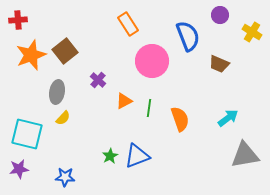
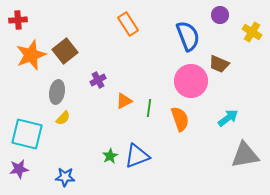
pink circle: moved 39 px right, 20 px down
purple cross: rotated 21 degrees clockwise
